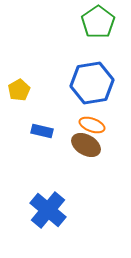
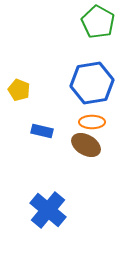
green pentagon: rotated 8 degrees counterclockwise
yellow pentagon: rotated 20 degrees counterclockwise
orange ellipse: moved 3 px up; rotated 20 degrees counterclockwise
